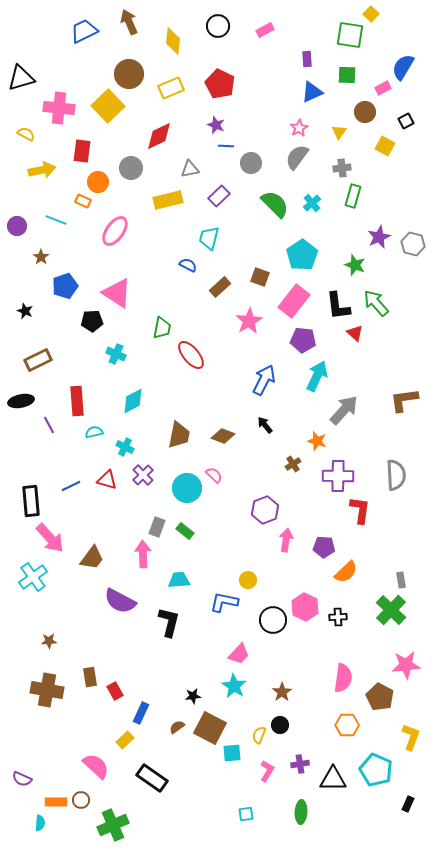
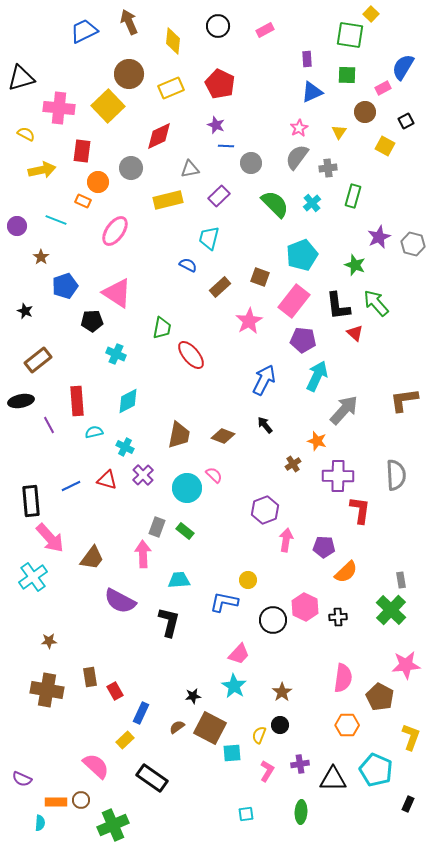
gray cross at (342, 168): moved 14 px left
cyan pentagon at (302, 255): rotated 12 degrees clockwise
brown rectangle at (38, 360): rotated 12 degrees counterclockwise
cyan diamond at (133, 401): moved 5 px left
